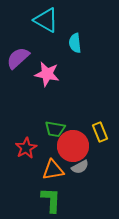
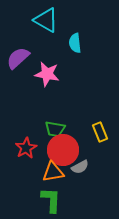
red circle: moved 10 px left, 4 px down
orange triangle: moved 2 px down
